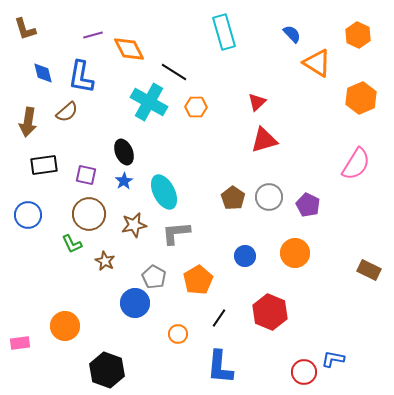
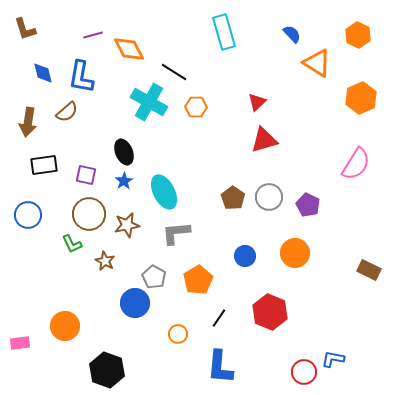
brown star at (134, 225): moved 7 px left
